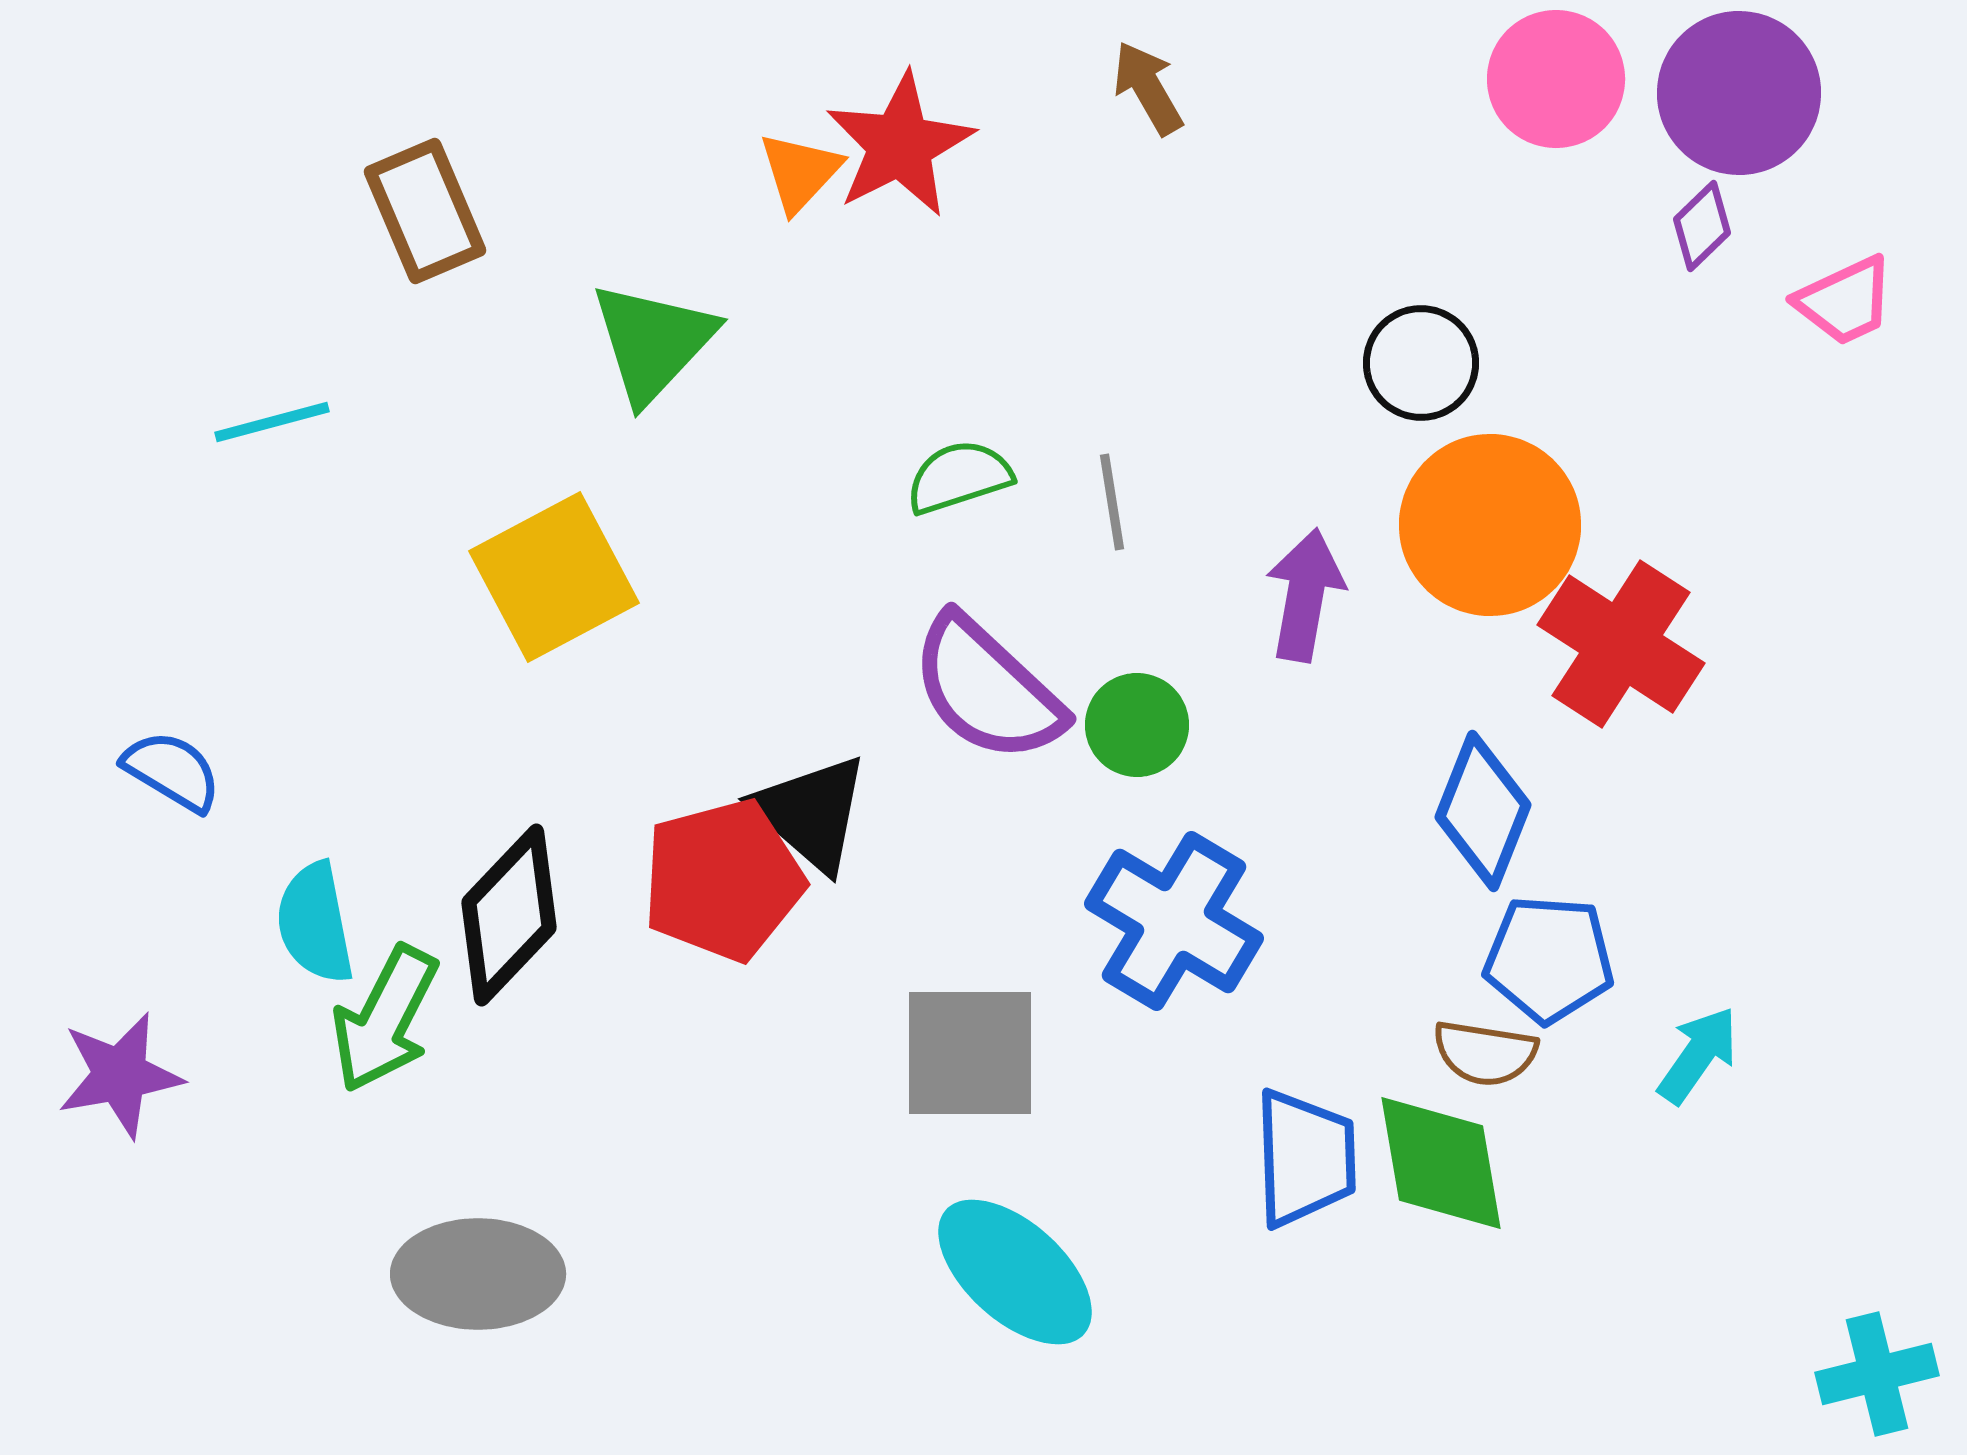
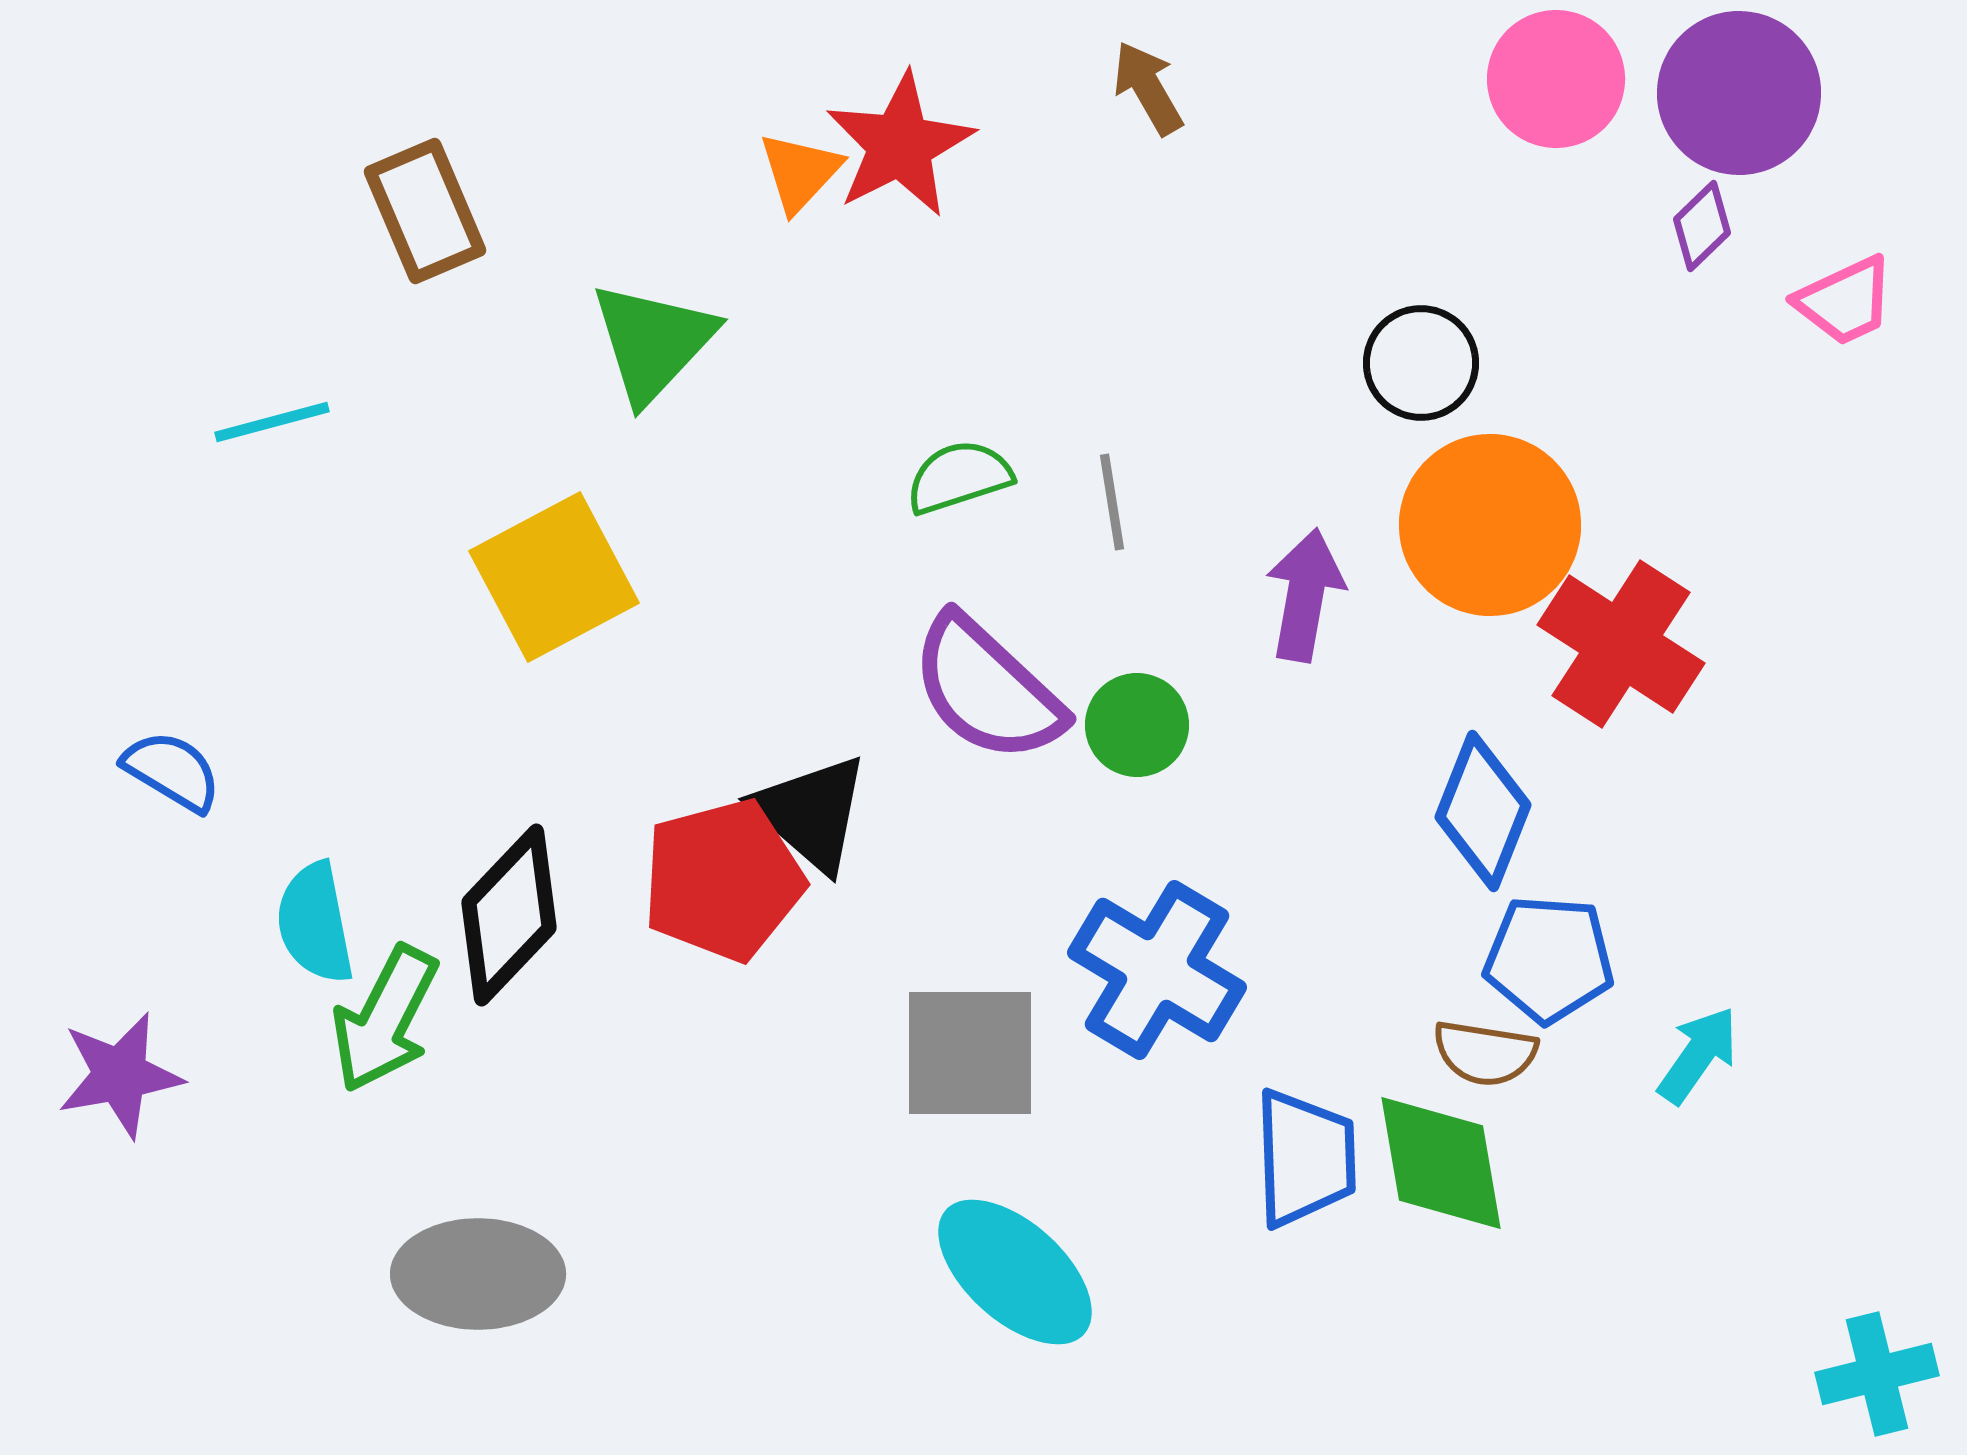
blue cross: moved 17 px left, 49 px down
